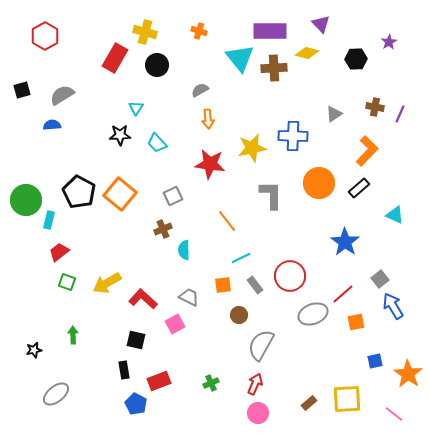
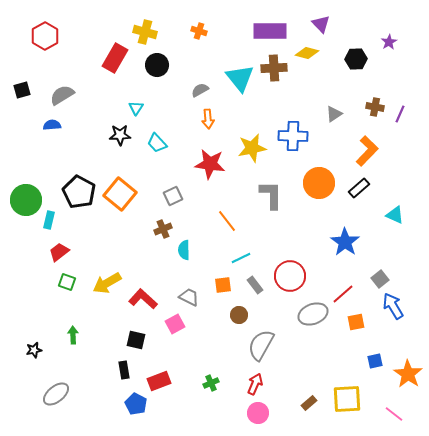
cyan triangle at (240, 58): moved 20 px down
